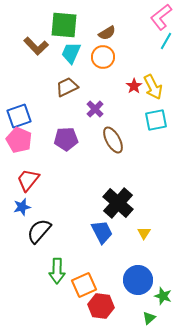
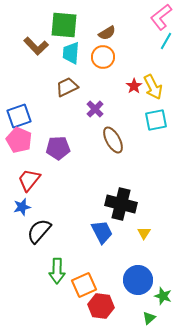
cyan trapezoid: rotated 20 degrees counterclockwise
purple pentagon: moved 8 px left, 9 px down
red trapezoid: moved 1 px right
black cross: moved 3 px right, 1 px down; rotated 28 degrees counterclockwise
